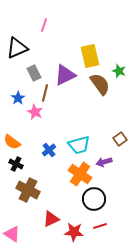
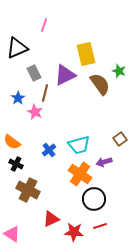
yellow rectangle: moved 4 px left, 2 px up
